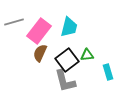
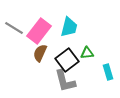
gray line: moved 6 px down; rotated 48 degrees clockwise
green triangle: moved 2 px up
